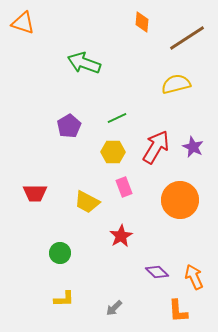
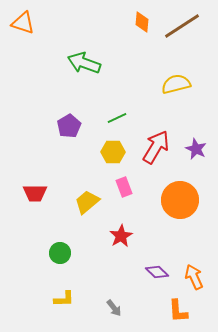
brown line: moved 5 px left, 12 px up
purple star: moved 3 px right, 2 px down
yellow trapezoid: rotated 112 degrees clockwise
gray arrow: rotated 84 degrees counterclockwise
